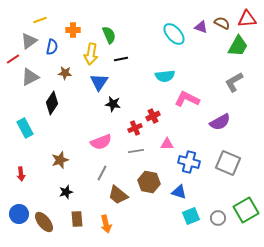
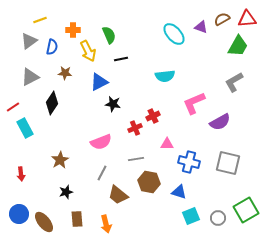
brown semicircle at (222, 23): moved 4 px up; rotated 56 degrees counterclockwise
yellow arrow at (91, 54): moved 3 px left, 3 px up; rotated 35 degrees counterclockwise
red line at (13, 59): moved 48 px down
blue triangle at (99, 82): rotated 30 degrees clockwise
pink L-shape at (187, 99): moved 7 px right, 4 px down; rotated 50 degrees counterclockwise
gray line at (136, 151): moved 8 px down
brown star at (60, 160): rotated 12 degrees counterclockwise
gray square at (228, 163): rotated 10 degrees counterclockwise
